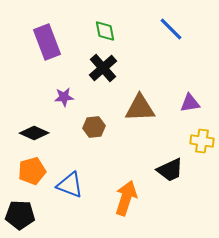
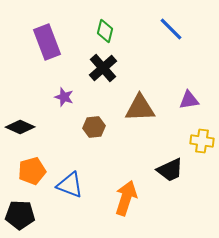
green diamond: rotated 25 degrees clockwise
purple star: rotated 24 degrees clockwise
purple triangle: moved 1 px left, 3 px up
black diamond: moved 14 px left, 6 px up
